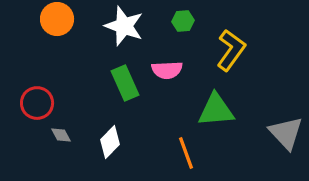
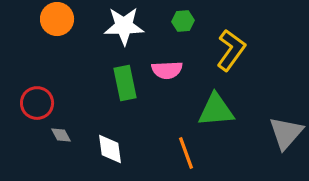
white star: rotated 21 degrees counterclockwise
green rectangle: rotated 12 degrees clockwise
gray triangle: rotated 24 degrees clockwise
white diamond: moved 7 px down; rotated 52 degrees counterclockwise
